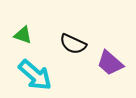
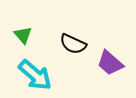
green triangle: rotated 30 degrees clockwise
